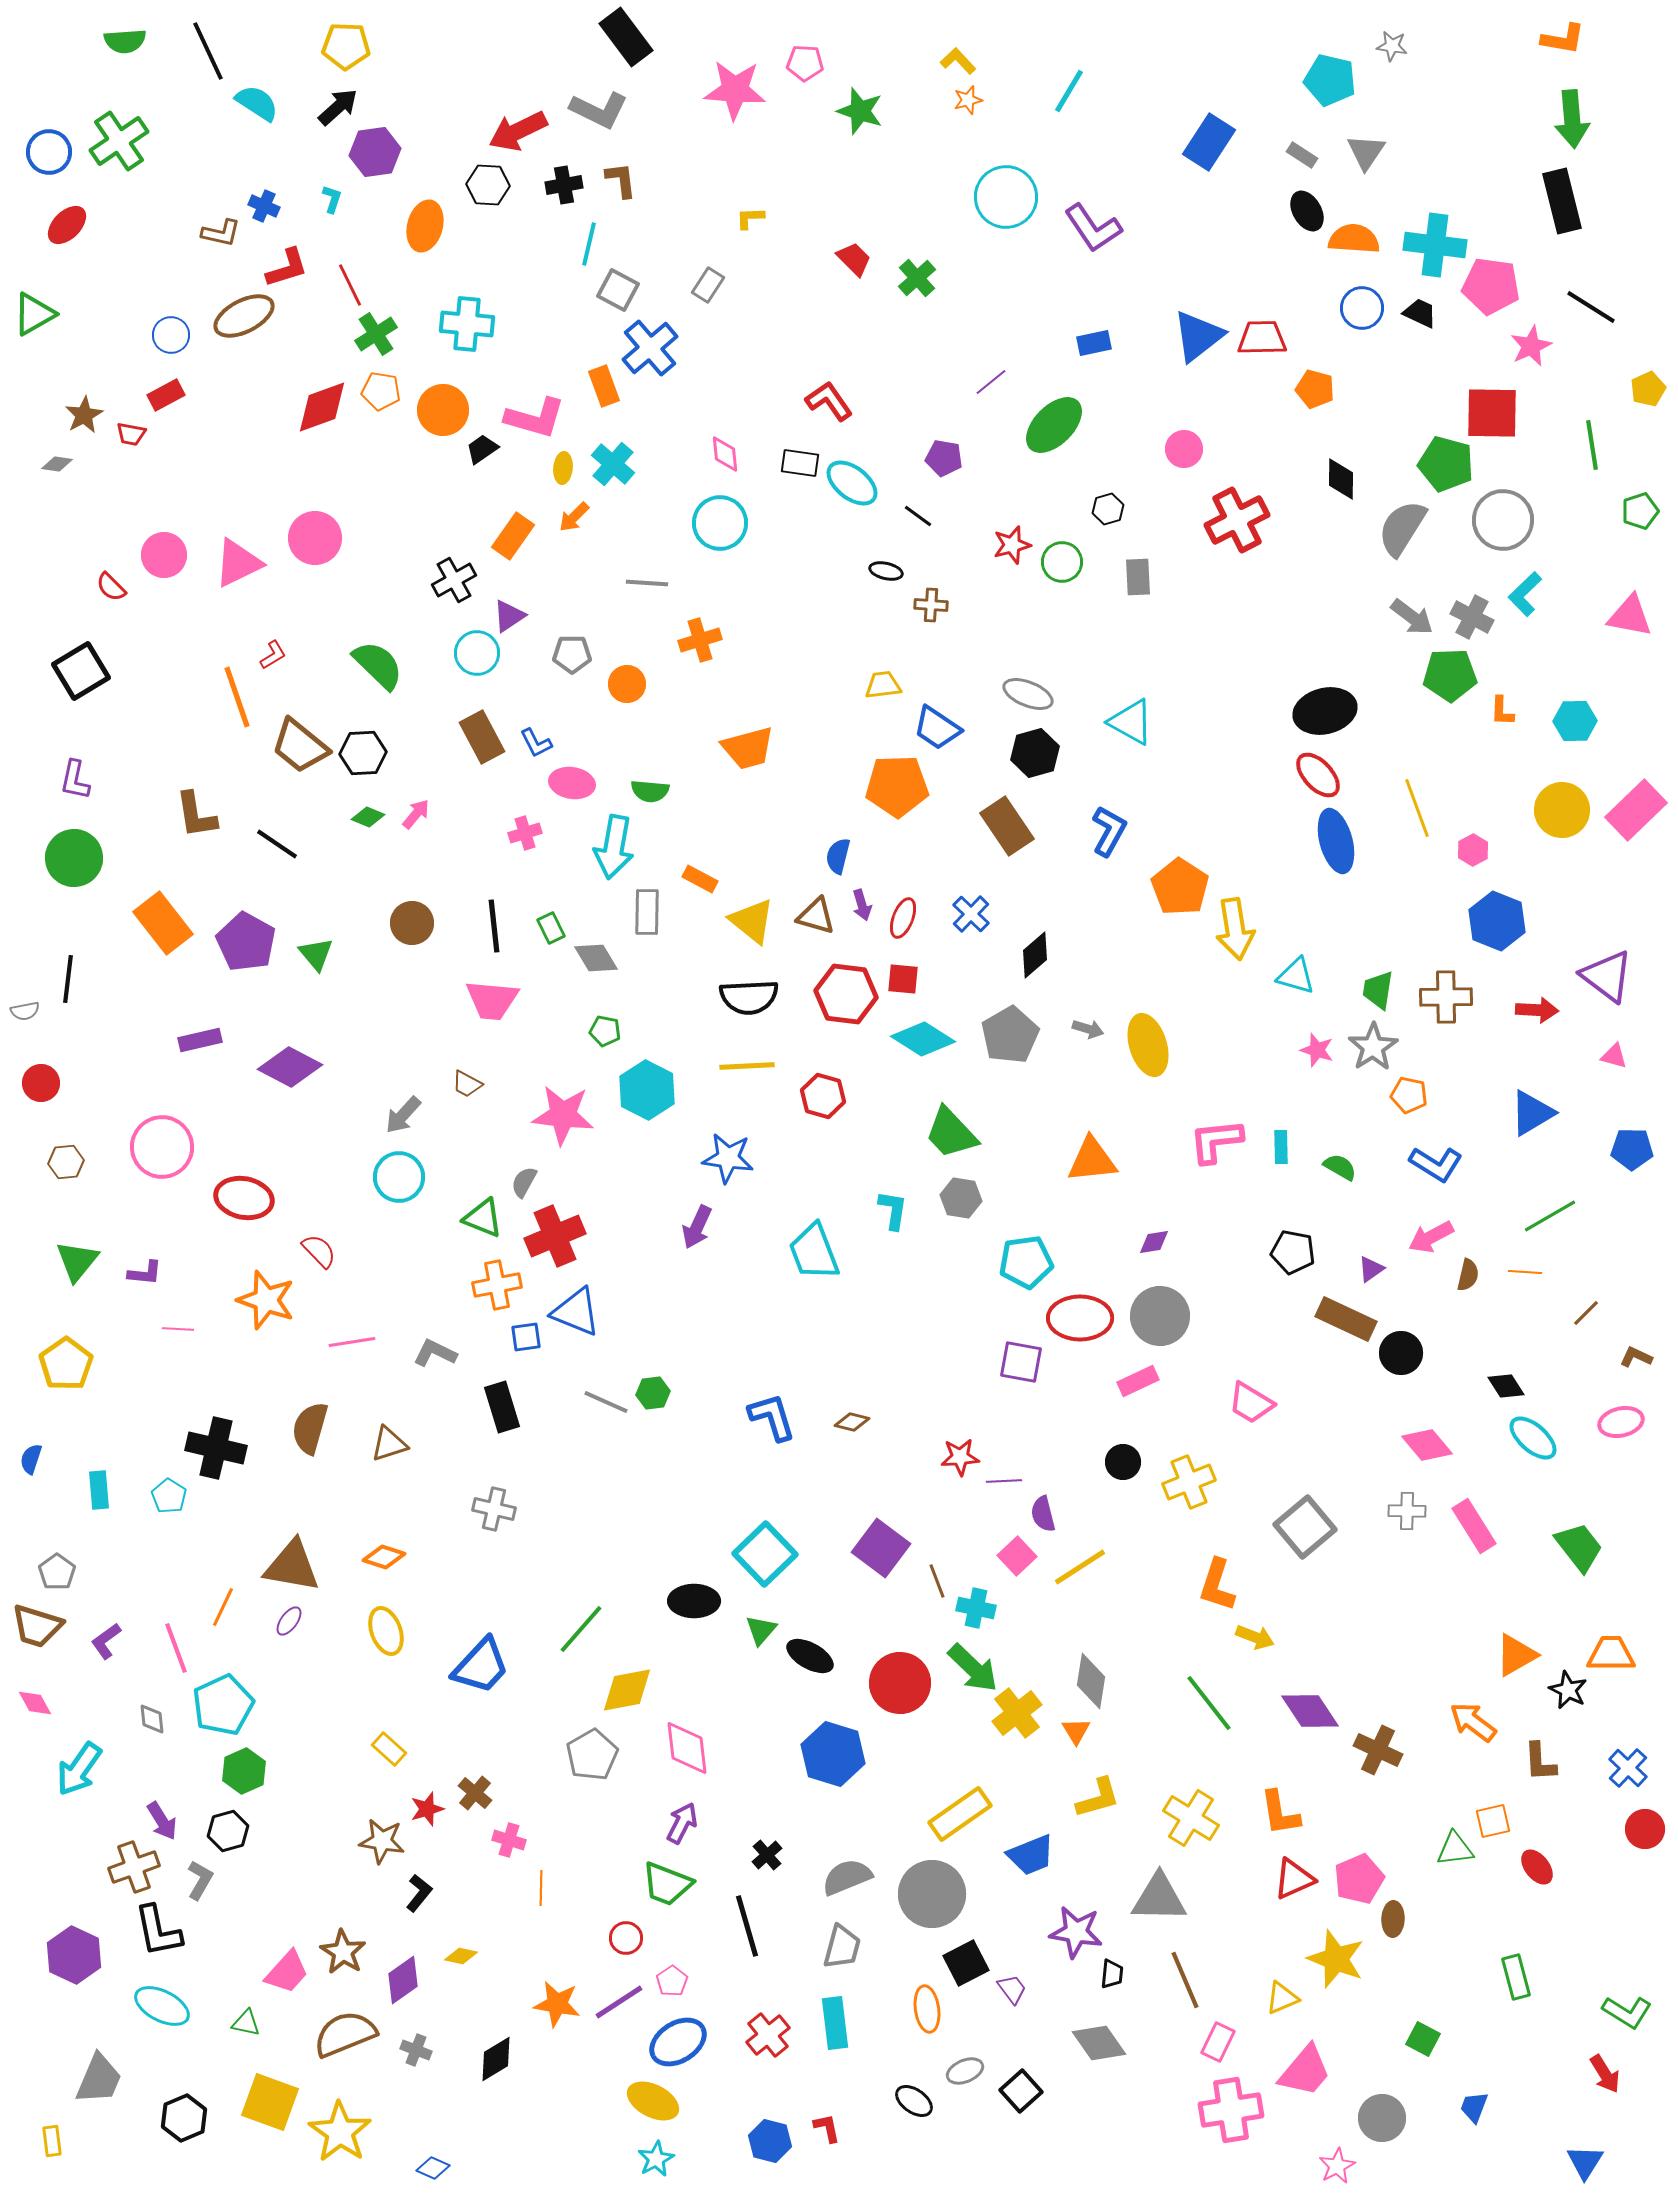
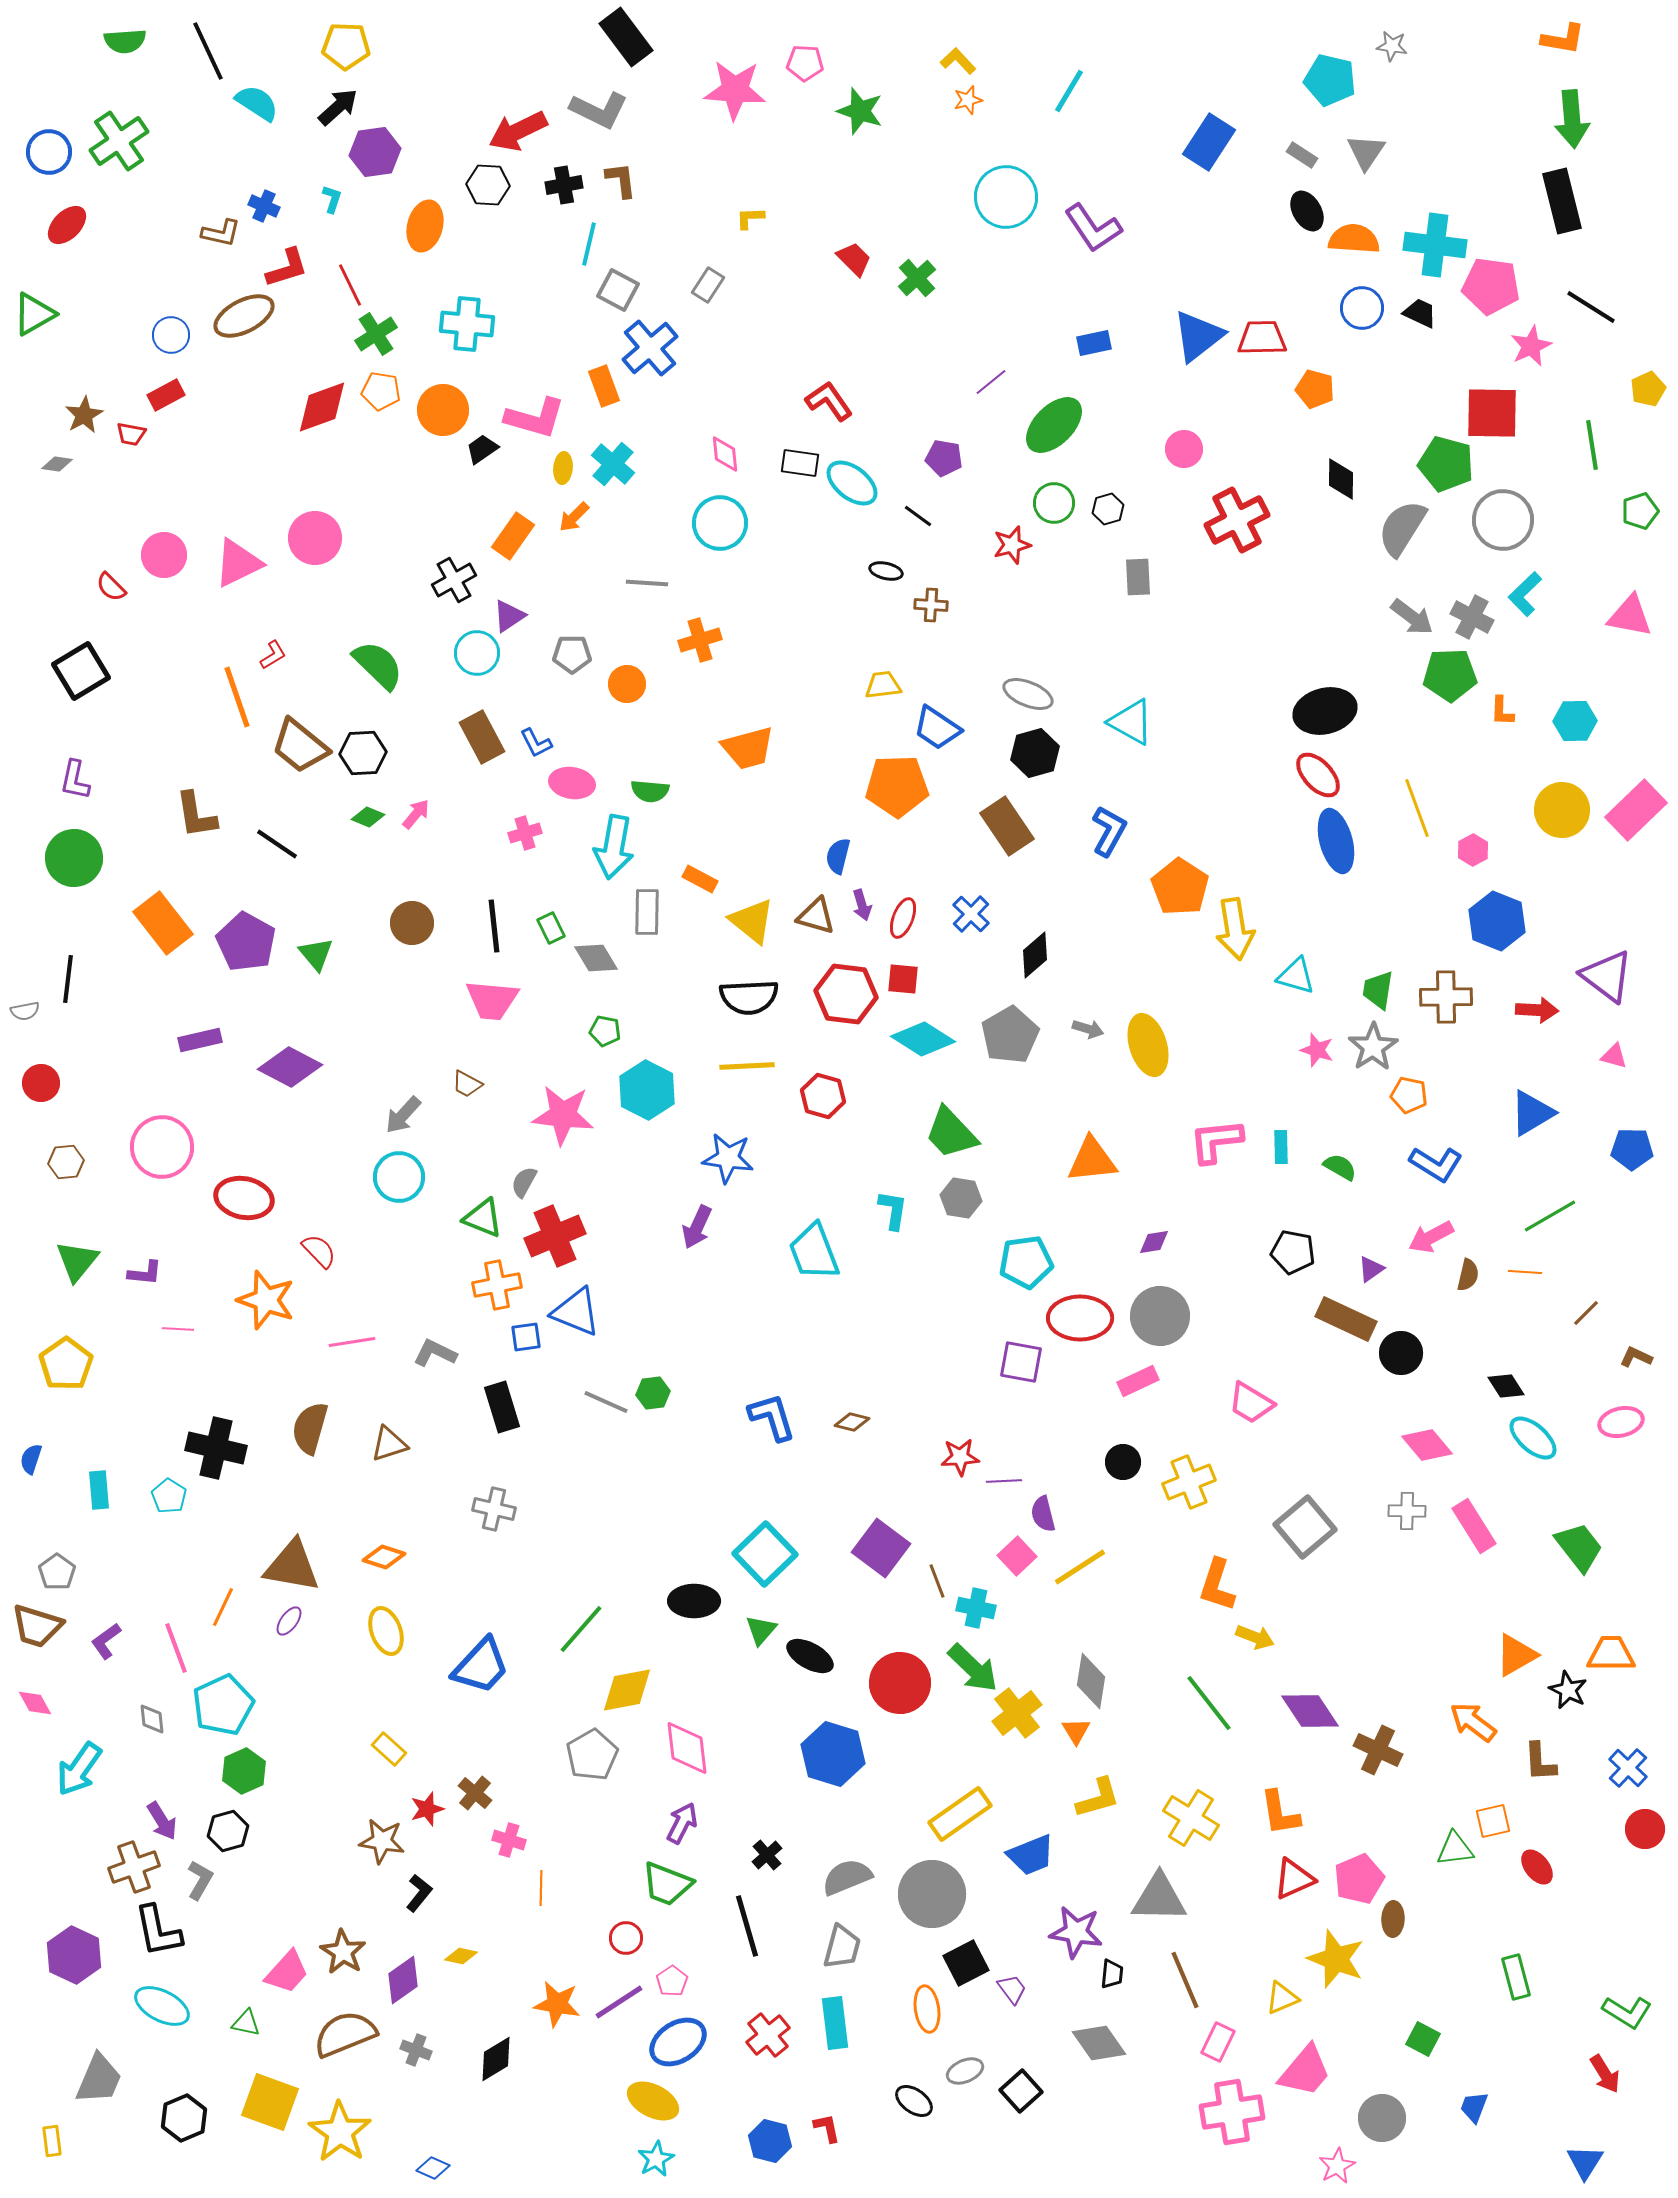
green circle at (1062, 562): moved 8 px left, 59 px up
pink cross at (1231, 2110): moved 1 px right, 2 px down
